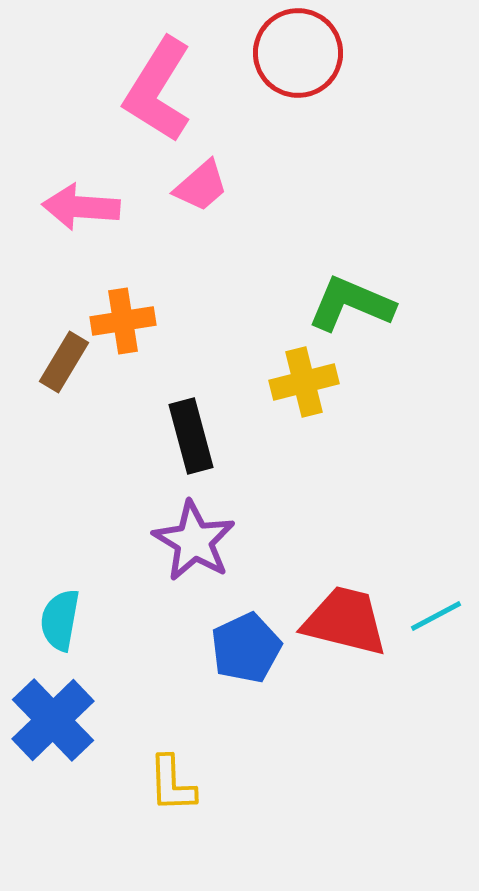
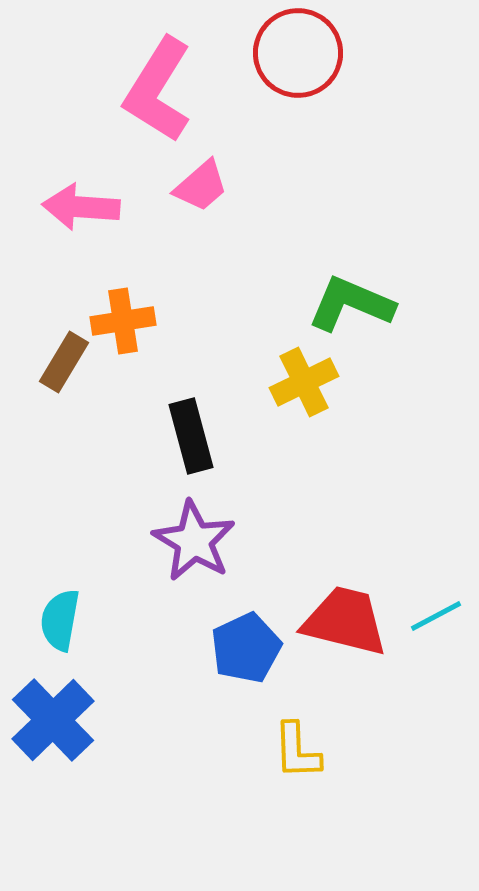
yellow cross: rotated 12 degrees counterclockwise
yellow L-shape: moved 125 px right, 33 px up
